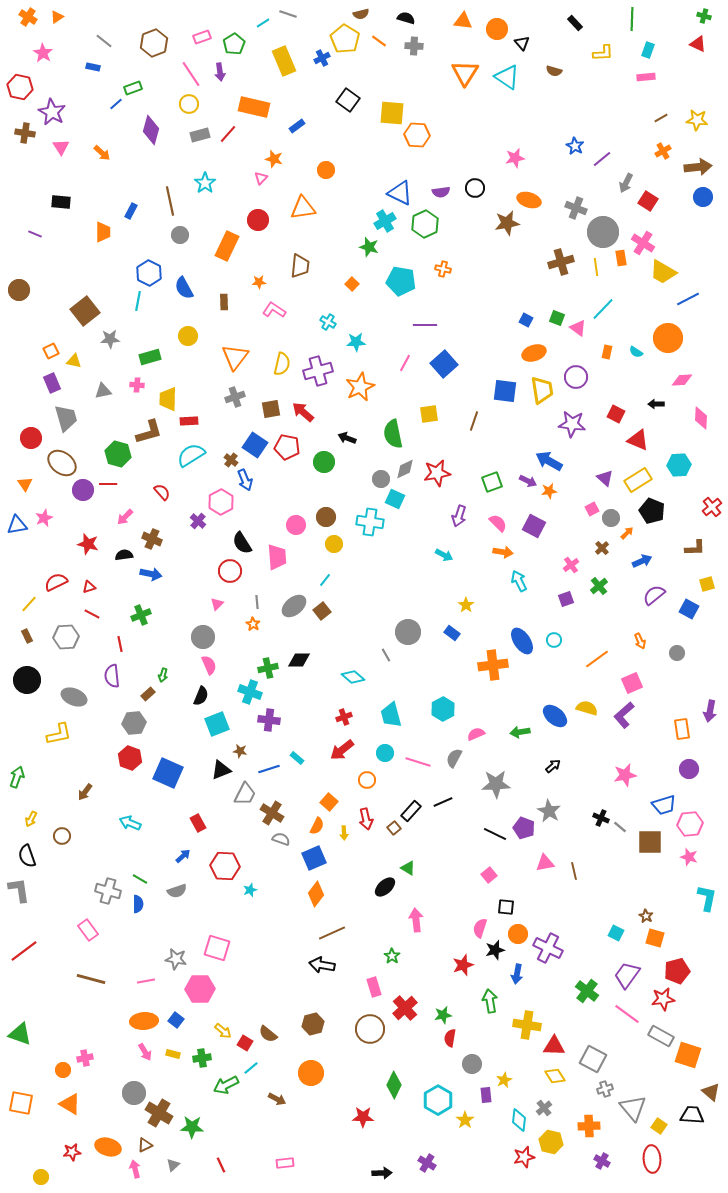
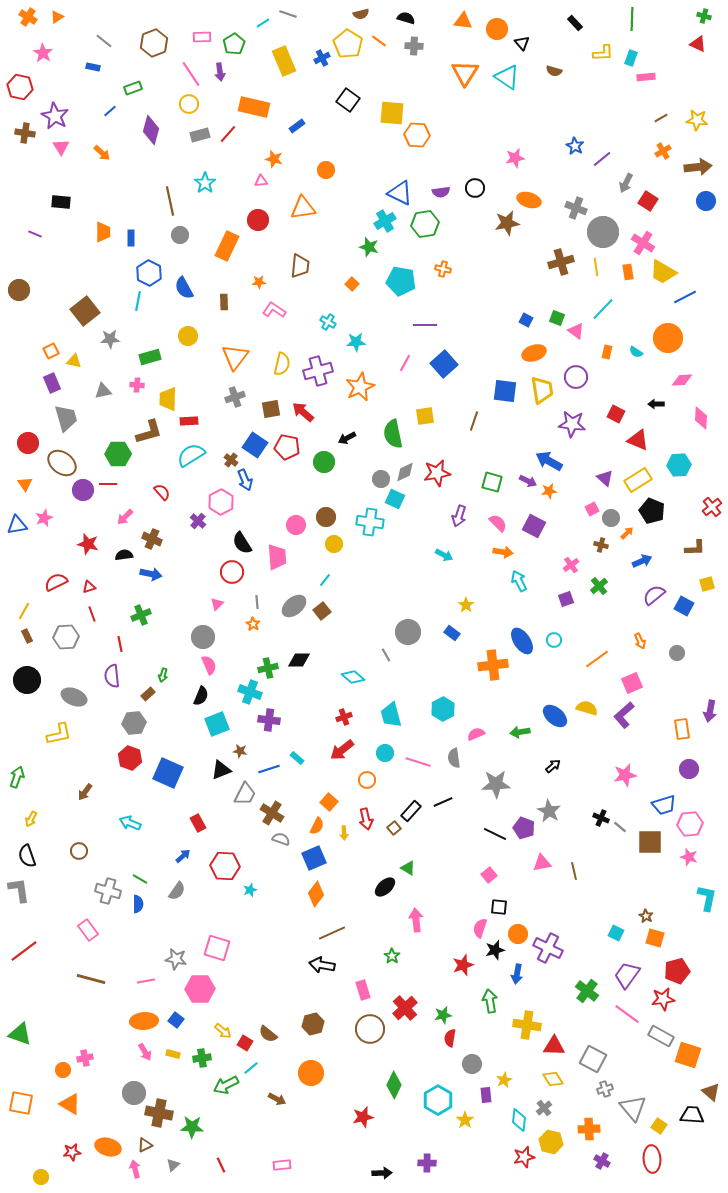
pink rectangle at (202, 37): rotated 18 degrees clockwise
yellow pentagon at (345, 39): moved 3 px right, 5 px down
cyan rectangle at (648, 50): moved 17 px left, 8 px down
blue line at (116, 104): moved 6 px left, 7 px down
purple star at (52, 112): moved 3 px right, 4 px down
pink triangle at (261, 178): moved 3 px down; rotated 40 degrees clockwise
blue circle at (703, 197): moved 3 px right, 4 px down
blue rectangle at (131, 211): moved 27 px down; rotated 28 degrees counterclockwise
green hexagon at (425, 224): rotated 16 degrees clockwise
orange rectangle at (621, 258): moved 7 px right, 14 px down
blue line at (688, 299): moved 3 px left, 2 px up
pink triangle at (578, 328): moved 2 px left, 3 px down
yellow square at (429, 414): moved 4 px left, 2 px down
red circle at (31, 438): moved 3 px left, 5 px down
black arrow at (347, 438): rotated 48 degrees counterclockwise
green hexagon at (118, 454): rotated 15 degrees counterclockwise
gray diamond at (405, 469): moved 3 px down
green square at (492, 482): rotated 35 degrees clockwise
brown cross at (602, 548): moved 1 px left, 3 px up; rotated 32 degrees counterclockwise
red circle at (230, 571): moved 2 px right, 1 px down
yellow line at (29, 604): moved 5 px left, 7 px down; rotated 12 degrees counterclockwise
blue square at (689, 609): moved 5 px left, 3 px up
red line at (92, 614): rotated 42 degrees clockwise
gray semicircle at (454, 758): rotated 36 degrees counterclockwise
brown circle at (62, 836): moved 17 px right, 15 px down
pink triangle at (545, 863): moved 3 px left
gray semicircle at (177, 891): rotated 36 degrees counterclockwise
black square at (506, 907): moved 7 px left
pink rectangle at (374, 987): moved 11 px left, 3 px down
yellow diamond at (555, 1076): moved 2 px left, 3 px down
brown cross at (159, 1113): rotated 20 degrees counterclockwise
red star at (363, 1117): rotated 15 degrees counterclockwise
orange cross at (589, 1126): moved 3 px down
pink rectangle at (285, 1163): moved 3 px left, 2 px down
purple cross at (427, 1163): rotated 30 degrees counterclockwise
